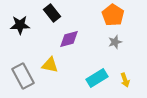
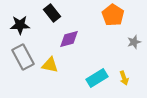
gray star: moved 19 px right
gray rectangle: moved 19 px up
yellow arrow: moved 1 px left, 2 px up
